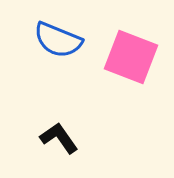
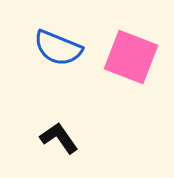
blue semicircle: moved 8 px down
